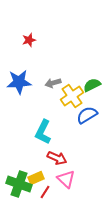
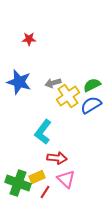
red star: moved 1 px up; rotated 16 degrees clockwise
blue star: rotated 20 degrees clockwise
yellow cross: moved 4 px left
blue semicircle: moved 4 px right, 10 px up
cyan L-shape: rotated 10 degrees clockwise
red arrow: rotated 18 degrees counterclockwise
yellow rectangle: moved 1 px right, 1 px up
green cross: moved 1 px left, 1 px up
